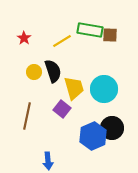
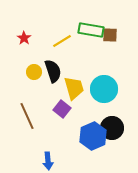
green rectangle: moved 1 px right
brown line: rotated 36 degrees counterclockwise
